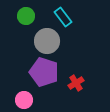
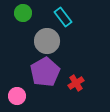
green circle: moved 3 px left, 3 px up
purple pentagon: moved 1 px right; rotated 24 degrees clockwise
pink circle: moved 7 px left, 4 px up
